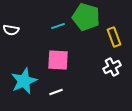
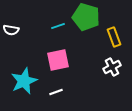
pink square: rotated 15 degrees counterclockwise
